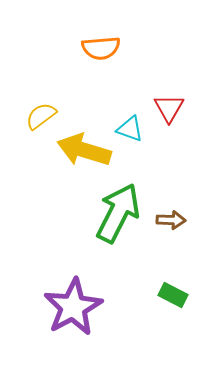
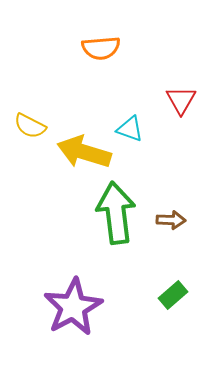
red triangle: moved 12 px right, 8 px up
yellow semicircle: moved 11 px left, 10 px down; rotated 116 degrees counterclockwise
yellow arrow: moved 2 px down
green arrow: moved 2 px left; rotated 34 degrees counterclockwise
green rectangle: rotated 68 degrees counterclockwise
